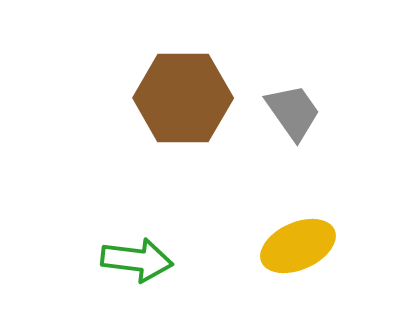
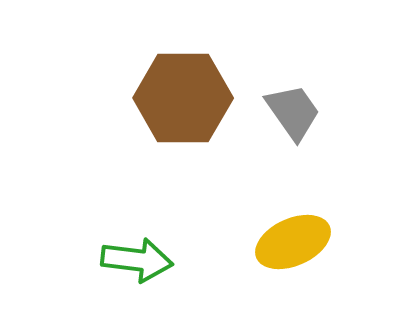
yellow ellipse: moved 5 px left, 4 px up
